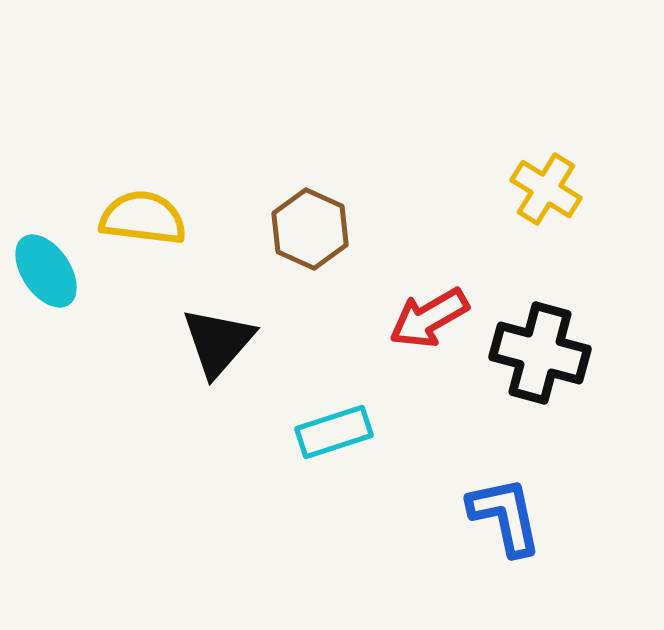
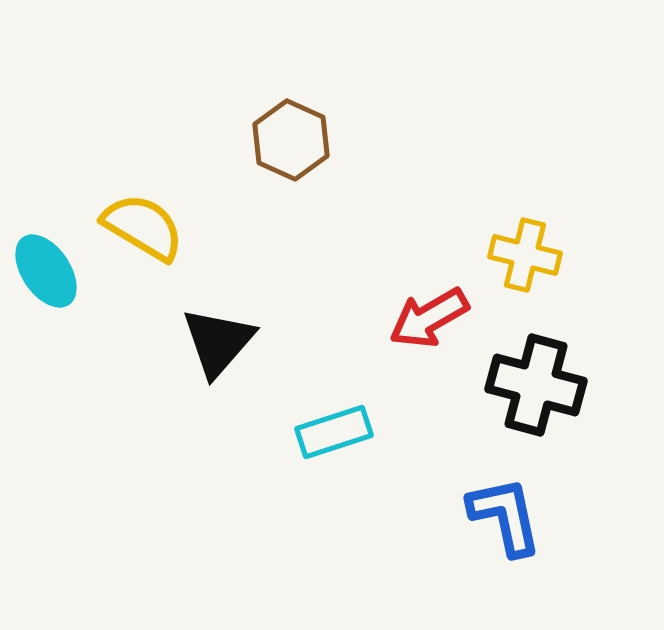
yellow cross: moved 21 px left, 66 px down; rotated 18 degrees counterclockwise
yellow semicircle: moved 9 px down; rotated 24 degrees clockwise
brown hexagon: moved 19 px left, 89 px up
black cross: moved 4 px left, 32 px down
